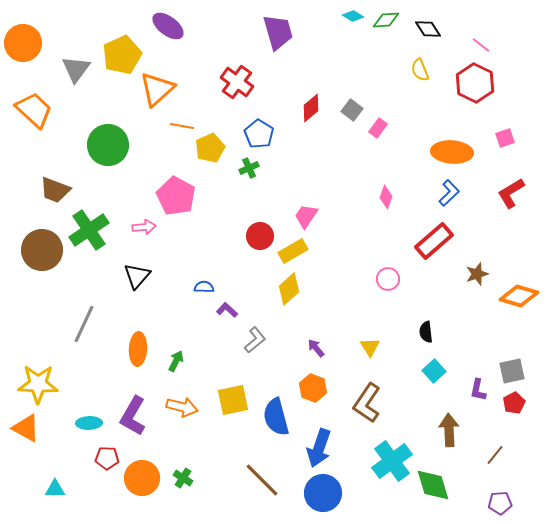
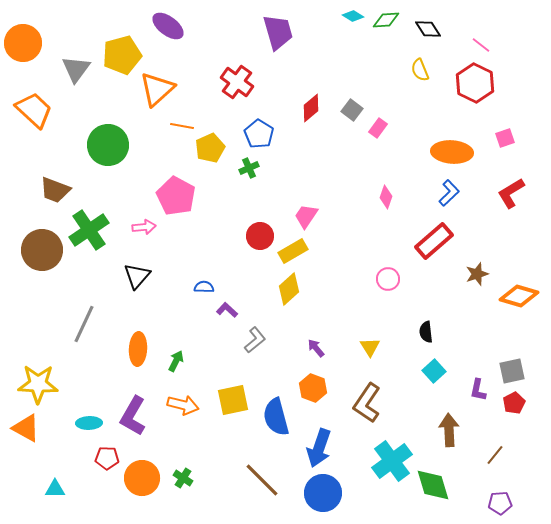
yellow pentagon at (122, 55): rotated 9 degrees clockwise
orange arrow at (182, 407): moved 1 px right, 2 px up
